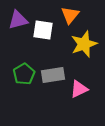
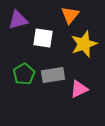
white square: moved 8 px down
